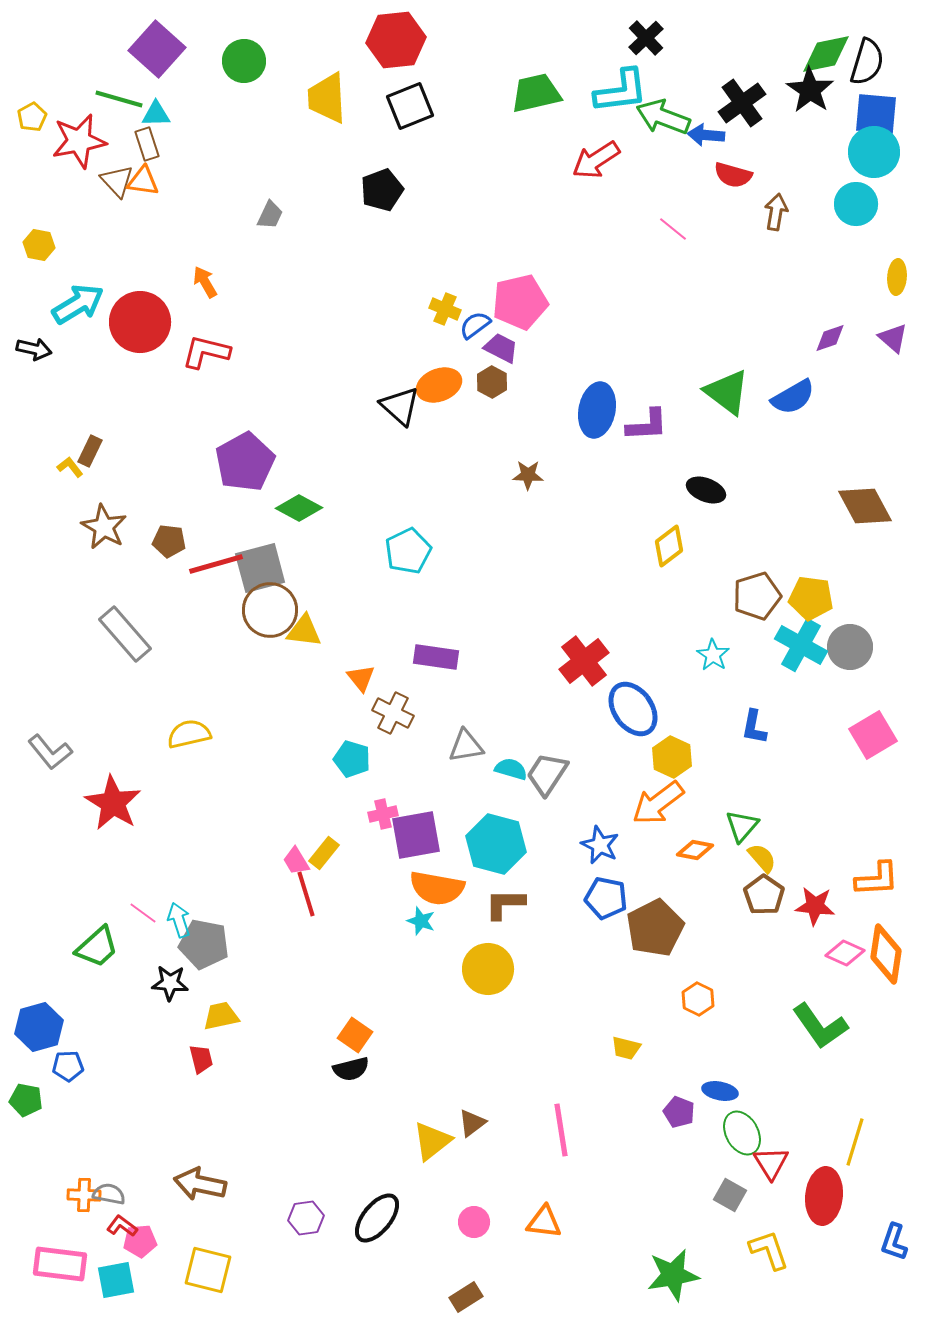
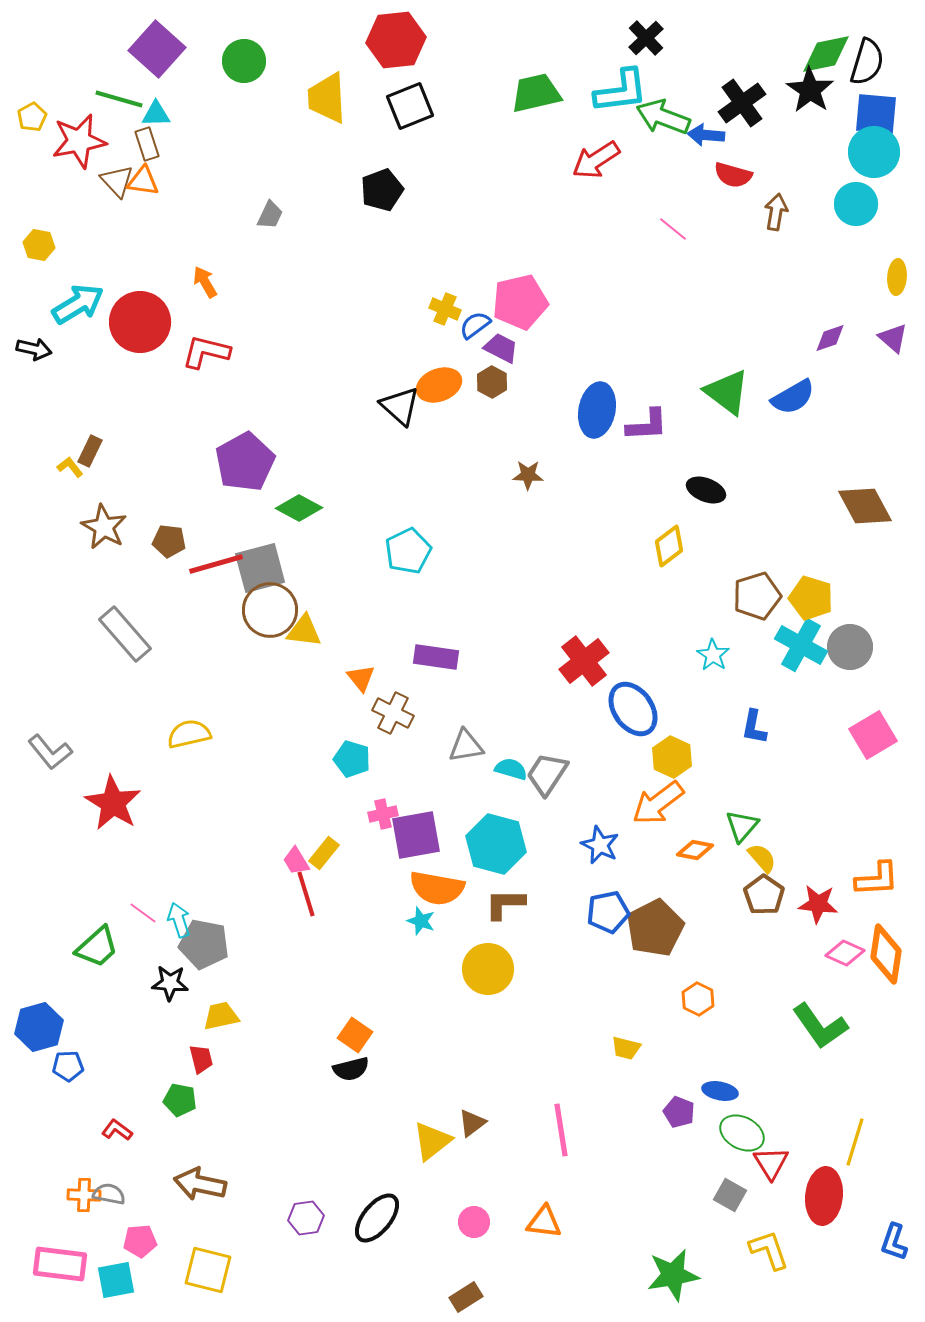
yellow pentagon at (811, 598): rotated 9 degrees clockwise
blue pentagon at (606, 898): moved 2 px right, 14 px down; rotated 24 degrees counterclockwise
red star at (815, 906): moved 3 px right, 2 px up
green pentagon at (26, 1100): moved 154 px right
green ellipse at (742, 1133): rotated 33 degrees counterclockwise
red L-shape at (122, 1226): moved 5 px left, 96 px up
